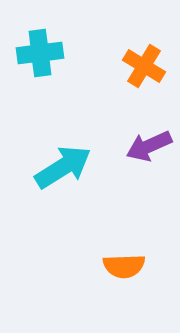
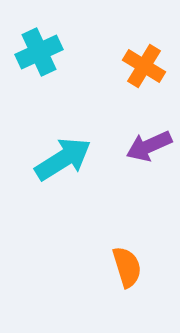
cyan cross: moved 1 px left, 1 px up; rotated 18 degrees counterclockwise
cyan arrow: moved 8 px up
orange semicircle: moved 3 px right, 1 px down; rotated 105 degrees counterclockwise
